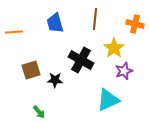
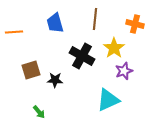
black cross: moved 1 px right, 4 px up
